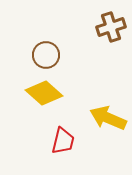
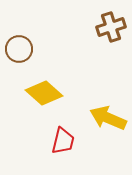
brown circle: moved 27 px left, 6 px up
